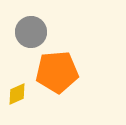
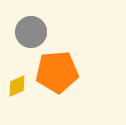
yellow diamond: moved 8 px up
